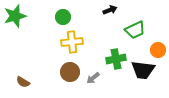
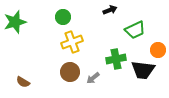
green star: moved 6 px down
yellow cross: rotated 15 degrees counterclockwise
